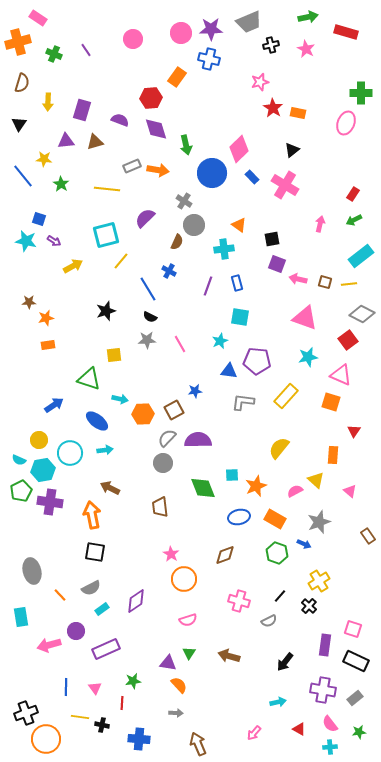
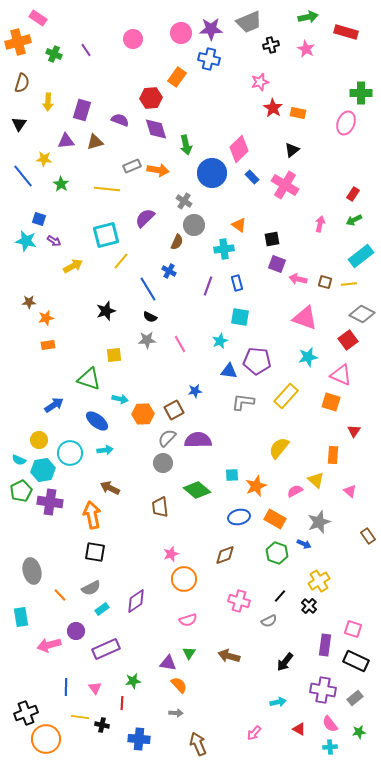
green diamond at (203, 488): moved 6 px left, 2 px down; rotated 28 degrees counterclockwise
pink star at (171, 554): rotated 21 degrees clockwise
